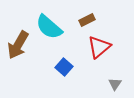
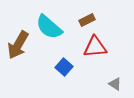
red triangle: moved 4 px left; rotated 35 degrees clockwise
gray triangle: rotated 32 degrees counterclockwise
